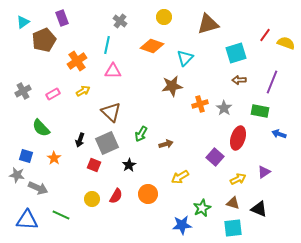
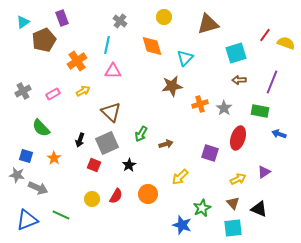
orange diamond at (152, 46): rotated 55 degrees clockwise
purple square at (215, 157): moved 5 px left, 4 px up; rotated 24 degrees counterclockwise
yellow arrow at (180, 177): rotated 12 degrees counterclockwise
brown triangle at (233, 203): rotated 32 degrees clockwise
blue triangle at (27, 220): rotated 25 degrees counterclockwise
blue star at (182, 225): rotated 24 degrees clockwise
